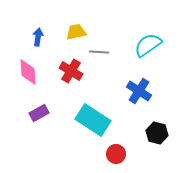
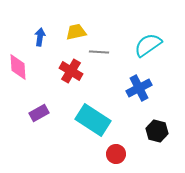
blue arrow: moved 2 px right
pink diamond: moved 10 px left, 5 px up
blue cross: moved 3 px up; rotated 30 degrees clockwise
black hexagon: moved 2 px up
